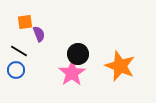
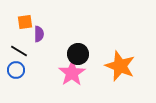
purple semicircle: rotated 21 degrees clockwise
